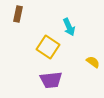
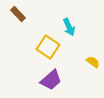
brown rectangle: rotated 56 degrees counterclockwise
purple trapezoid: rotated 35 degrees counterclockwise
